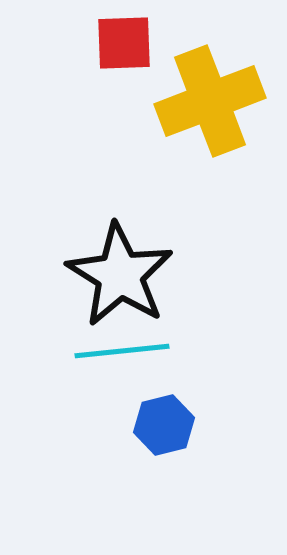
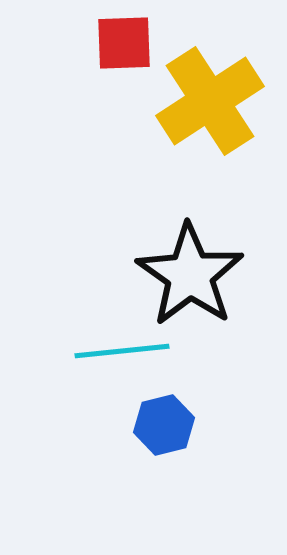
yellow cross: rotated 12 degrees counterclockwise
black star: moved 70 px right; rotated 3 degrees clockwise
